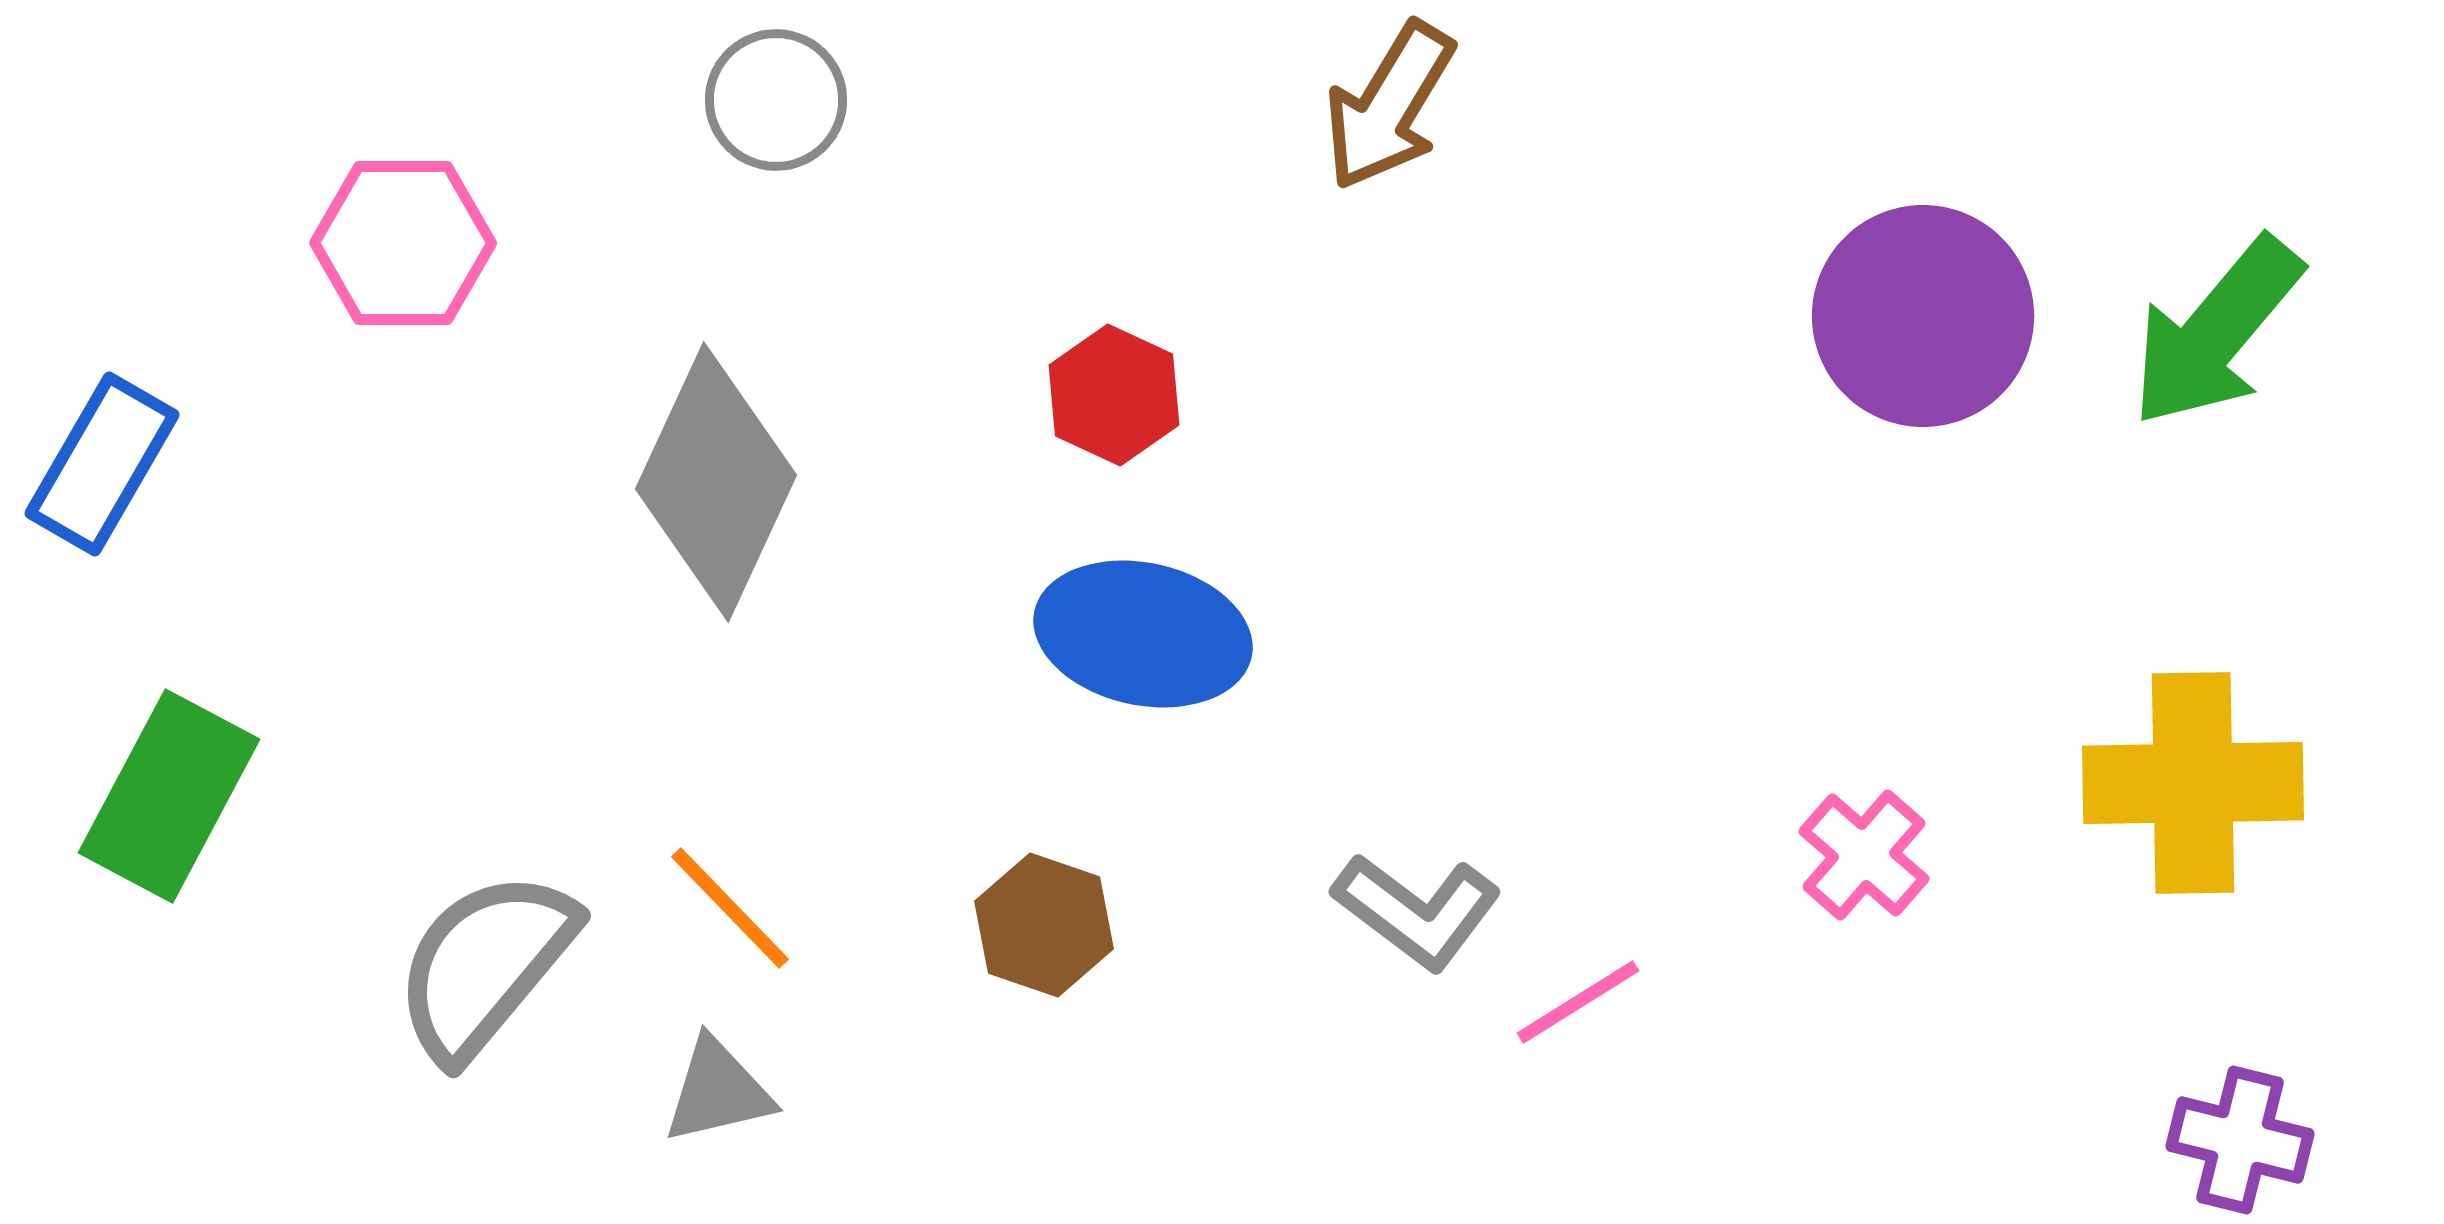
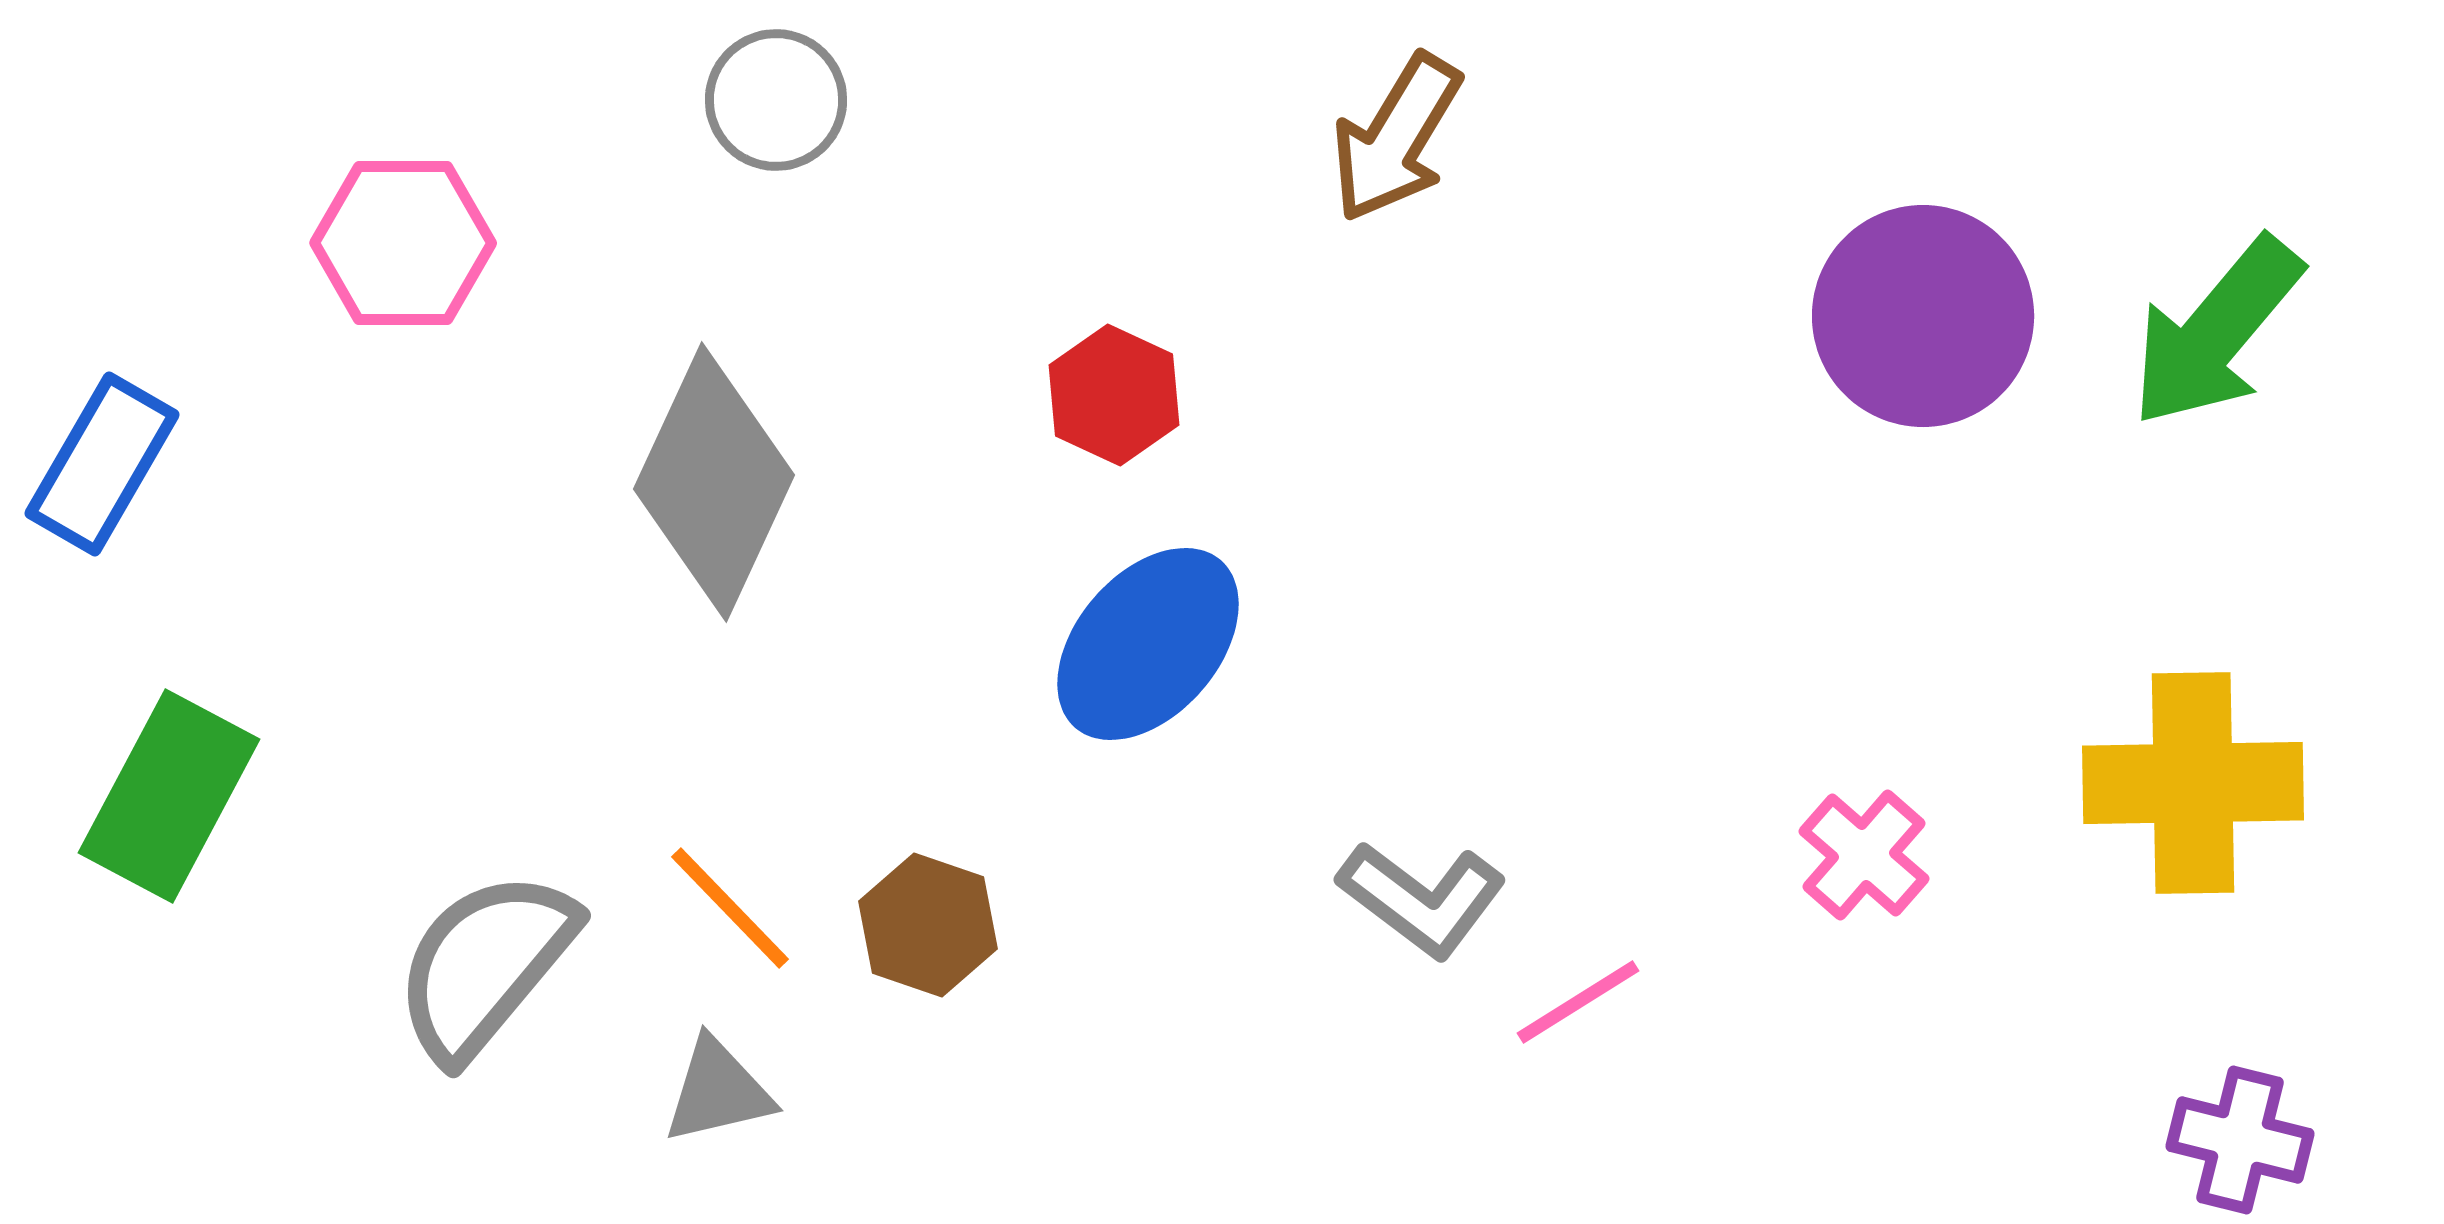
brown arrow: moved 7 px right, 32 px down
gray diamond: moved 2 px left
blue ellipse: moved 5 px right, 10 px down; rotated 61 degrees counterclockwise
gray L-shape: moved 5 px right, 12 px up
brown hexagon: moved 116 px left
